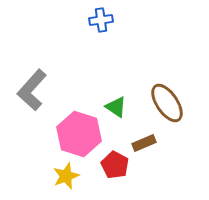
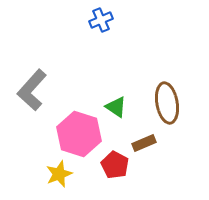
blue cross: rotated 15 degrees counterclockwise
brown ellipse: rotated 24 degrees clockwise
yellow star: moved 7 px left, 2 px up
